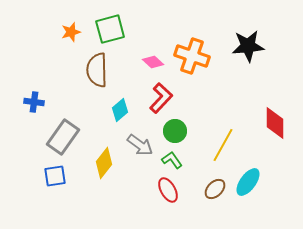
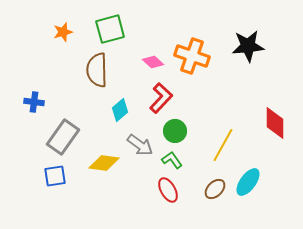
orange star: moved 8 px left
yellow diamond: rotated 60 degrees clockwise
